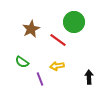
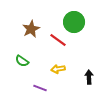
green semicircle: moved 1 px up
yellow arrow: moved 1 px right, 3 px down
purple line: moved 9 px down; rotated 48 degrees counterclockwise
